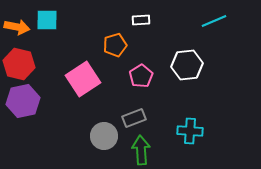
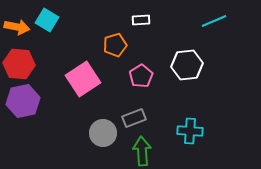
cyan square: rotated 30 degrees clockwise
red hexagon: rotated 8 degrees counterclockwise
gray circle: moved 1 px left, 3 px up
green arrow: moved 1 px right, 1 px down
